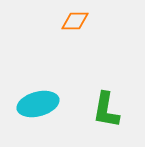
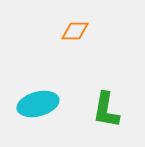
orange diamond: moved 10 px down
